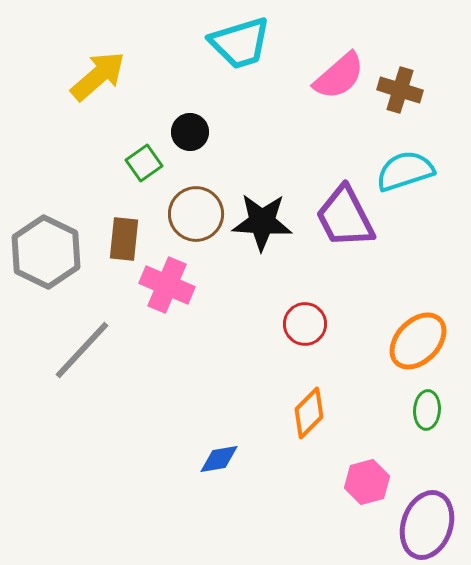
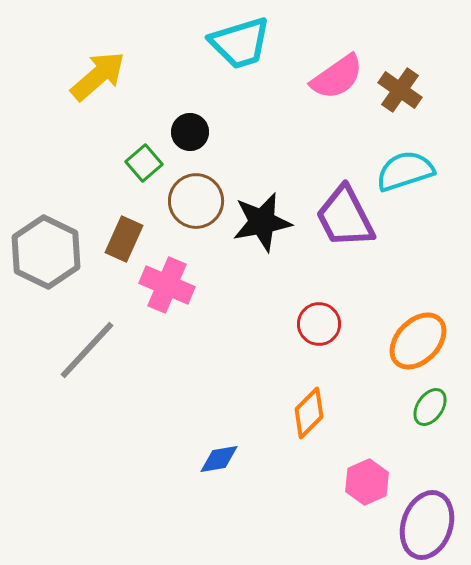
pink semicircle: moved 2 px left, 1 px down; rotated 6 degrees clockwise
brown cross: rotated 18 degrees clockwise
green square: rotated 6 degrees counterclockwise
brown circle: moved 13 px up
black star: rotated 14 degrees counterclockwise
brown rectangle: rotated 18 degrees clockwise
red circle: moved 14 px right
gray line: moved 5 px right
green ellipse: moved 3 px right, 3 px up; rotated 30 degrees clockwise
pink hexagon: rotated 9 degrees counterclockwise
